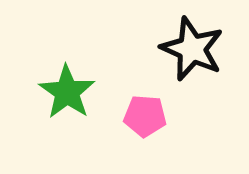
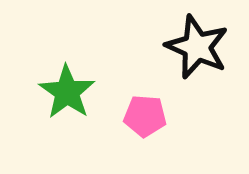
black star: moved 5 px right, 2 px up
